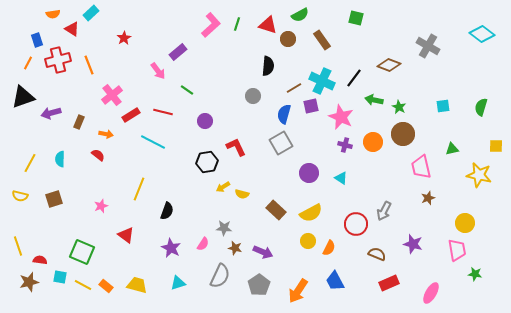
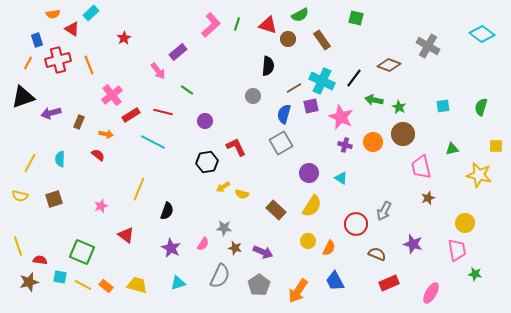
yellow semicircle at (311, 213): moved 1 px right, 7 px up; rotated 30 degrees counterclockwise
